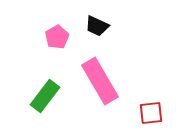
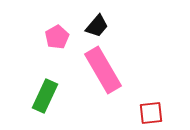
black trapezoid: rotated 75 degrees counterclockwise
pink rectangle: moved 3 px right, 11 px up
green rectangle: rotated 12 degrees counterclockwise
